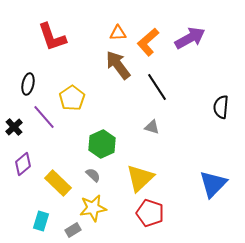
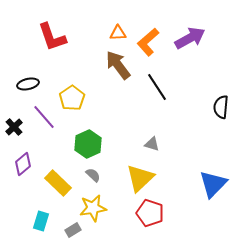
black ellipse: rotated 65 degrees clockwise
gray triangle: moved 17 px down
green hexagon: moved 14 px left
